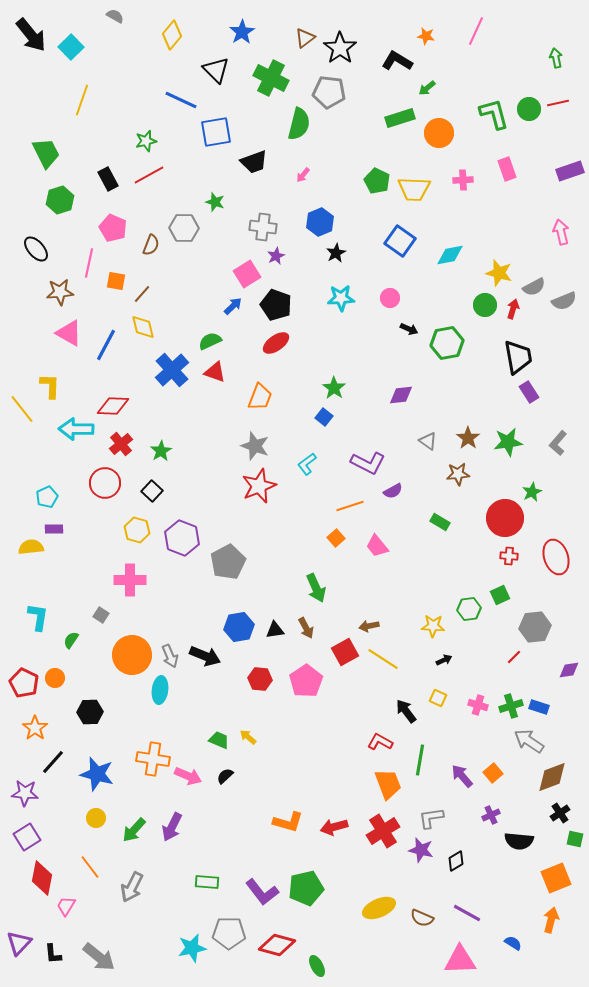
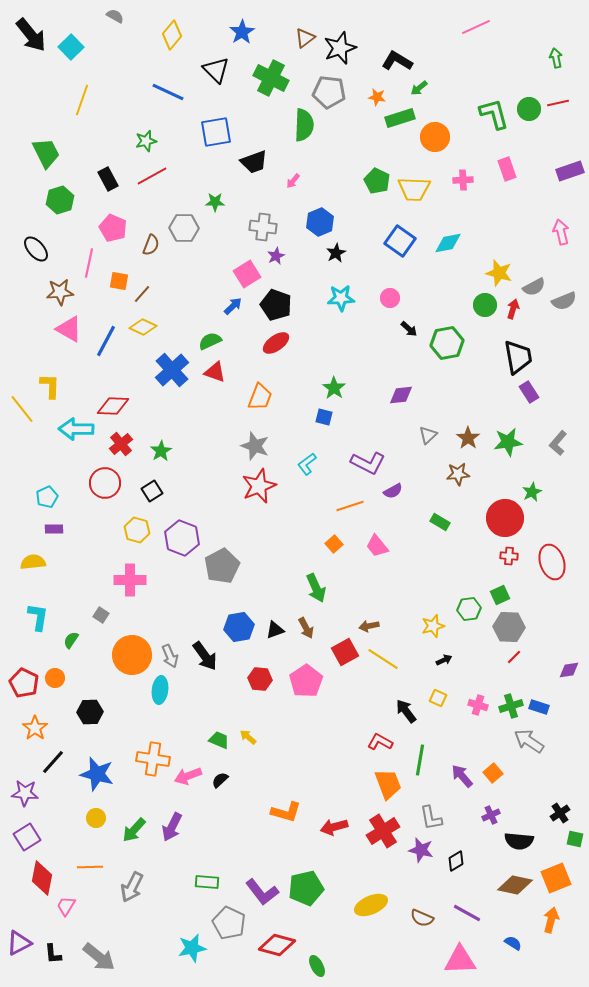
pink line at (476, 31): moved 4 px up; rotated 40 degrees clockwise
orange star at (426, 36): moved 49 px left, 61 px down
black star at (340, 48): rotated 16 degrees clockwise
green arrow at (427, 88): moved 8 px left
blue line at (181, 100): moved 13 px left, 8 px up
green semicircle at (299, 124): moved 5 px right, 1 px down; rotated 12 degrees counterclockwise
orange circle at (439, 133): moved 4 px left, 4 px down
red line at (149, 175): moved 3 px right, 1 px down
pink arrow at (303, 175): moved 10 px left, 6 px down
green star at (215, 202): rotated 18 degrees counterclockwise
cyan diamond at (450, 255): moved 2 px left, 12 px up
orange square at (116, 281): moved 3 px right
yellow diamond at (143, 327): rotated 52 degrees counterclockwise
black arrow at (409, 329): rotated 18 degrees clockwise
pink triangle at (69, 333): moved 4 px up
blue line at (106, 345): moved 4 px up
blue square at (324, 417): rotated 24 degrees counterclockwise
gray triangle at (428, 441): moved 6 px up; rotated 42 degrees clockwise
black square at (152, 491): rotated 15 degrees clockwise
orange square at (336, 538): moved 2 px left, 6 px down
yellow semicircle at (31, 547): moved 2 px right, 15 px down
red ellipse at (556, 557): moved 4 px left, 5 px down
gray pentagon at (228, 562): moved 6 px left, 4 px down
yellow star at (433, 626): rotated 20 degrees counterclockwise
gray hexagon at (535, 627): moved 26 px left; rotated 8 degrees clockwise
black triangle at (275, 630): rotated 12 degrees counterclockwise
black arrow at (205, 656): rotated 32 degrees clockwise
pink arrow at (188, 776): rotated 136 degrees clockwise
black semicircle at (225, 776): moved 5 px left, 4 px down
brown diamond at (552, 777): moved 37 px left, 108 px down; rotated 32 degrees clockwise
gray L-shape at (431, 818): rotated 92 degrees counterclockwise
orange L-shape at (288, 822): moved 2 px left, 10 px up
orange line at (90, 867): rotated 55 degrees counterclockwise
yellow ellipse at (379, 908): moved 8 px left, 3 px up
gray pentagon at (229, 933): moved 10 px up; rotated 24 degrees clockwise
purple triangle at (19, 943): rotated 20 degrees clockwise
